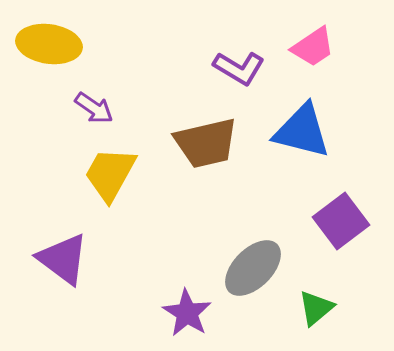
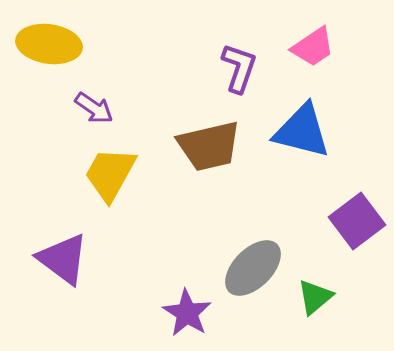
purple L-shape: rotated 102 degrees counterclockwise
brown trapezoid: moved 3 px right, 3 px down
purple square: moved 16 px right
green triangle: moved 1 px left, 11 px up
